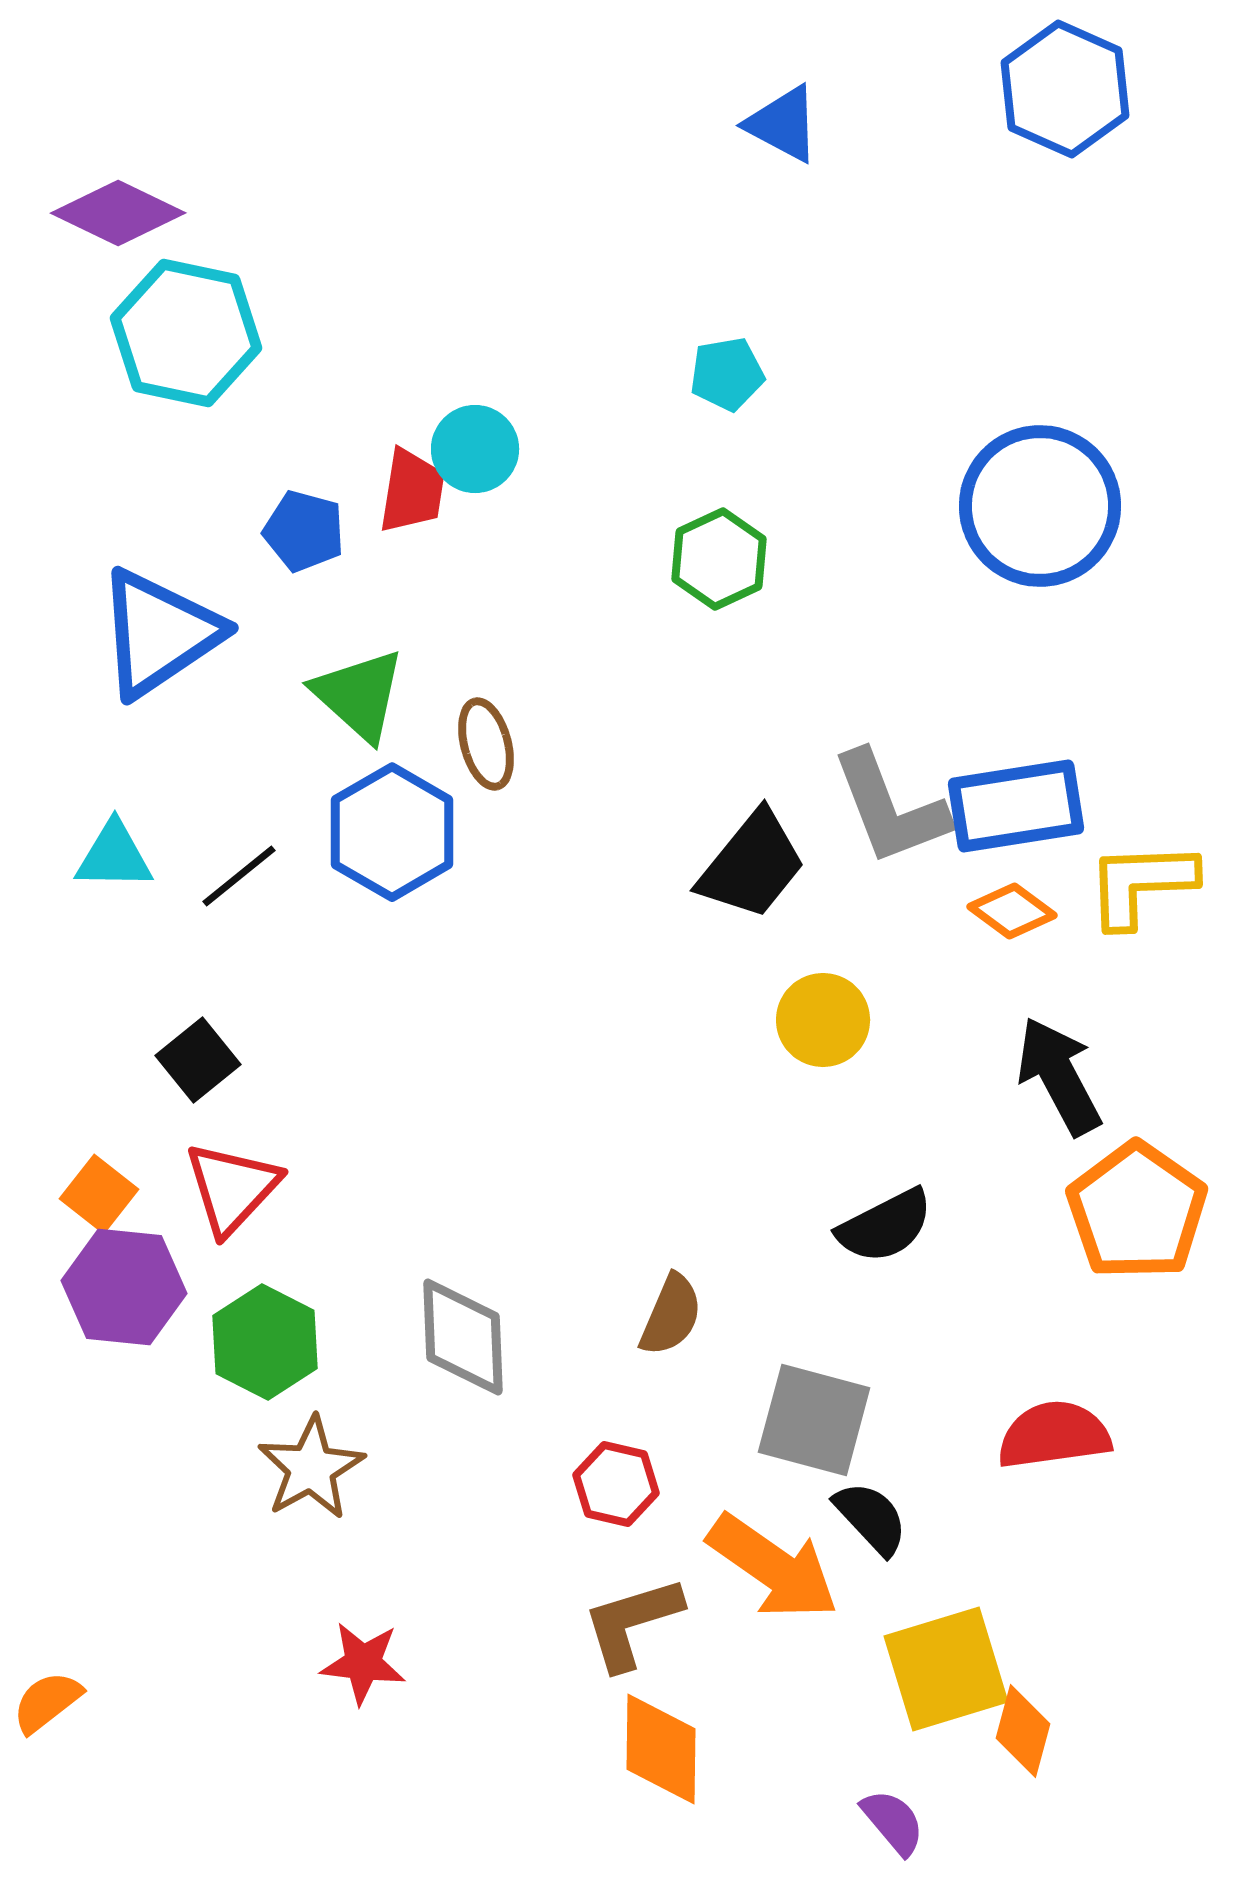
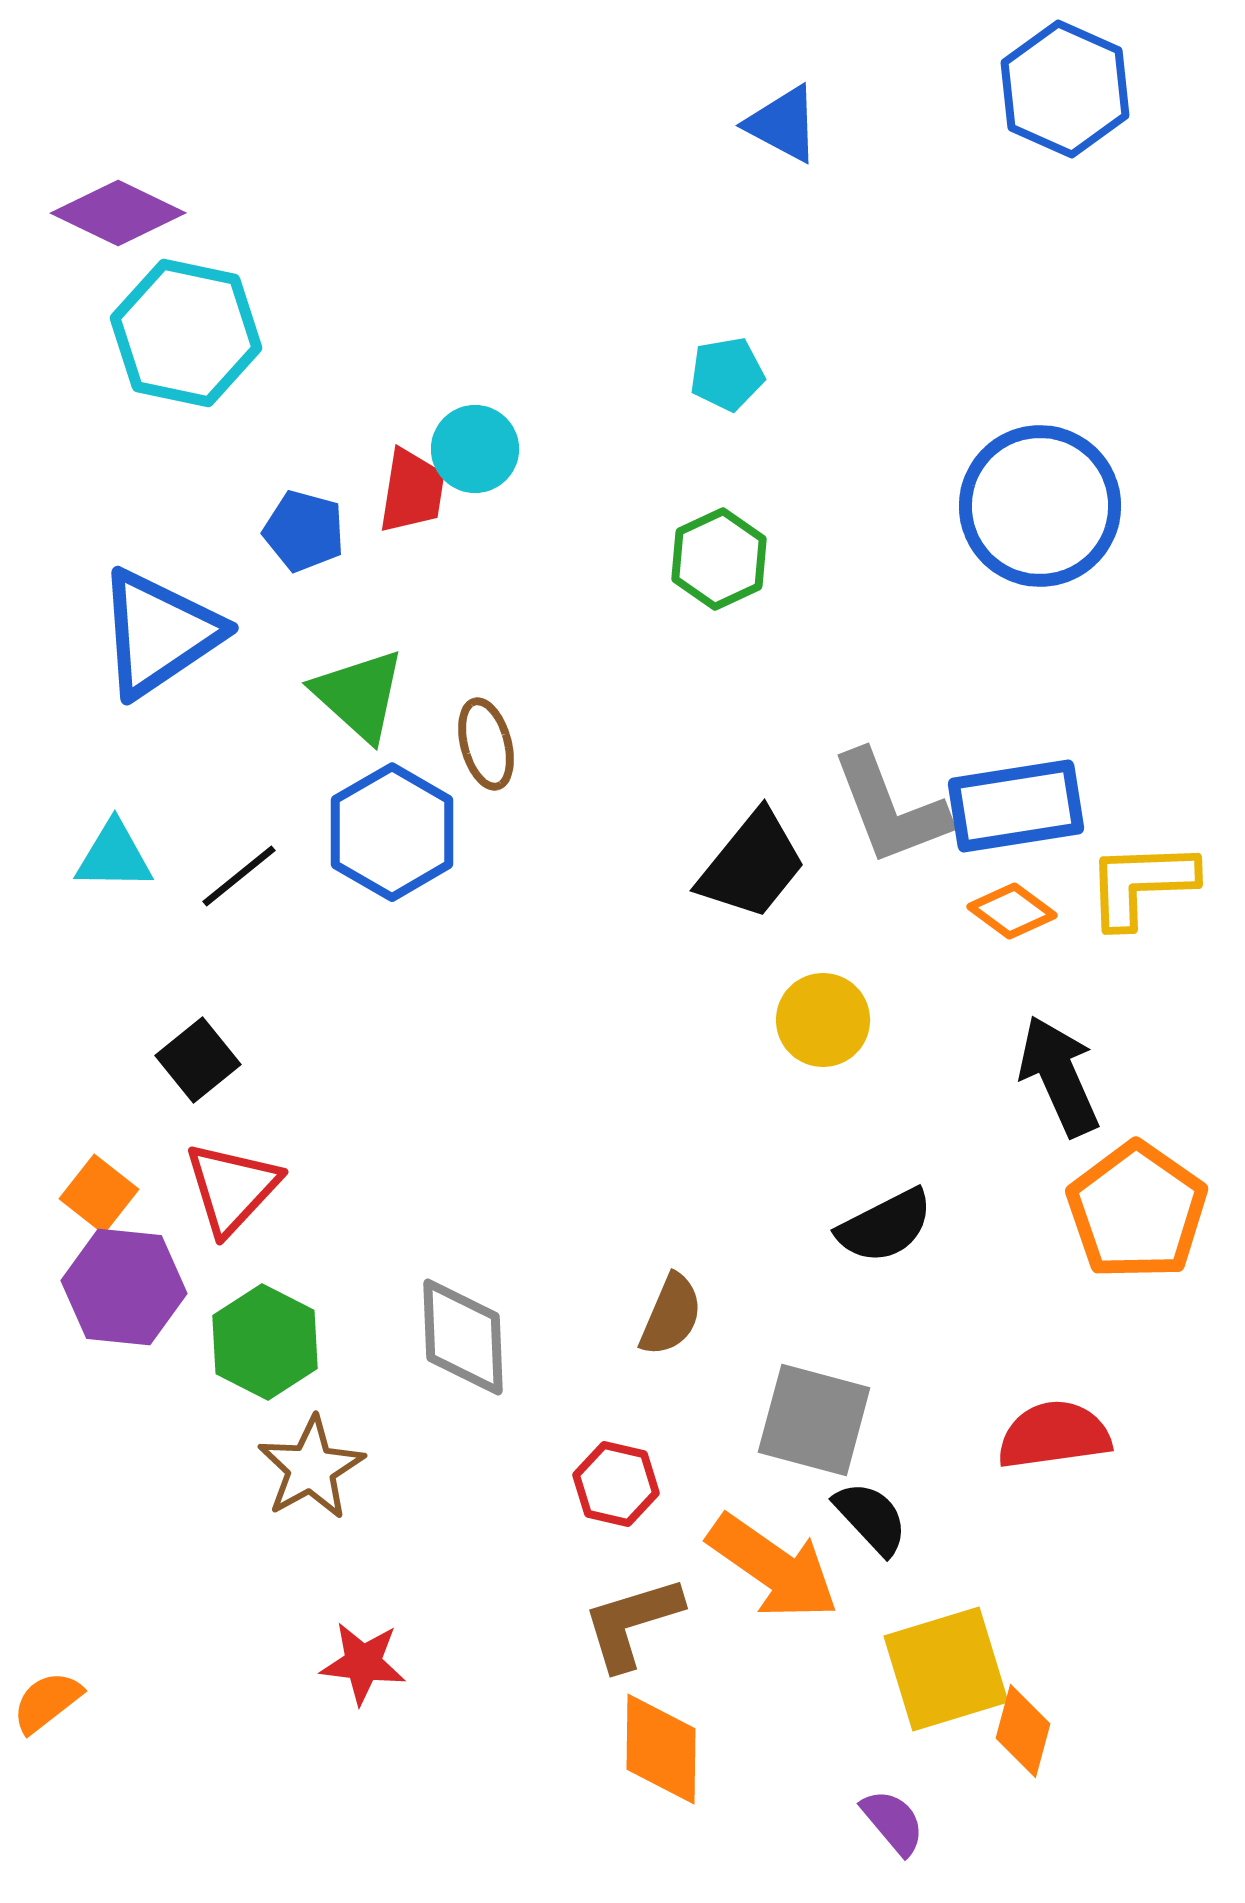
black arrow at (1059, 1076): rotated 4 degrees clockwise
